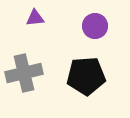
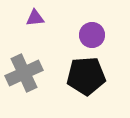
purple circle: moved 3 px left, 9 px down
gray cross: rotated 12 degrees counterclockwise
